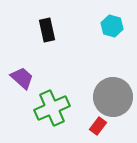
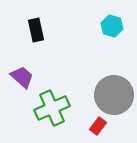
black rectangle: moved 11 px left
purple trapezoid: moved 1 px up
gray circle: moved 1 px right, 2 px up
